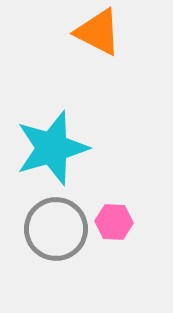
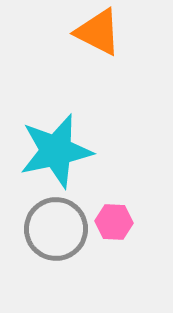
cyan star: moved 4 px right, 3 px down; rotated 4 degrees clockwise
